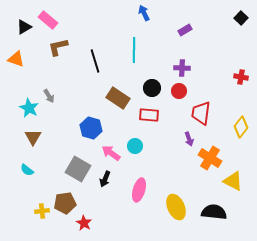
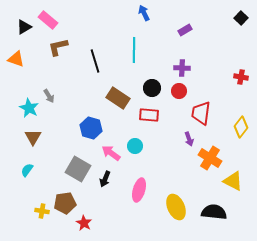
cyan semicircle: rotated 88 degrees clockwise
yellow cross: rotated 16 degrees clockwise
